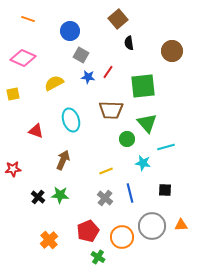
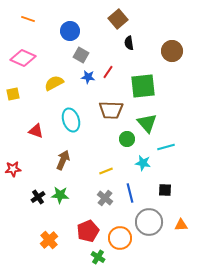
black cross: rotated 16 degrees clockwise
gray circle: moved 3 px left, 4 px up
orange circle: moved 2 px left, 1 px down
